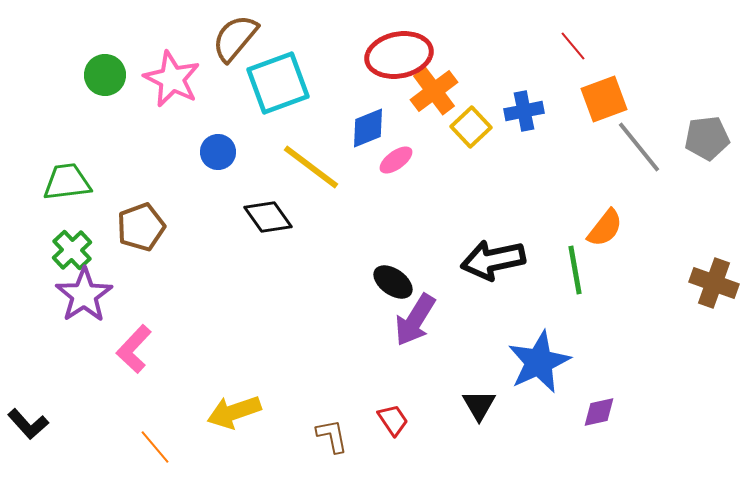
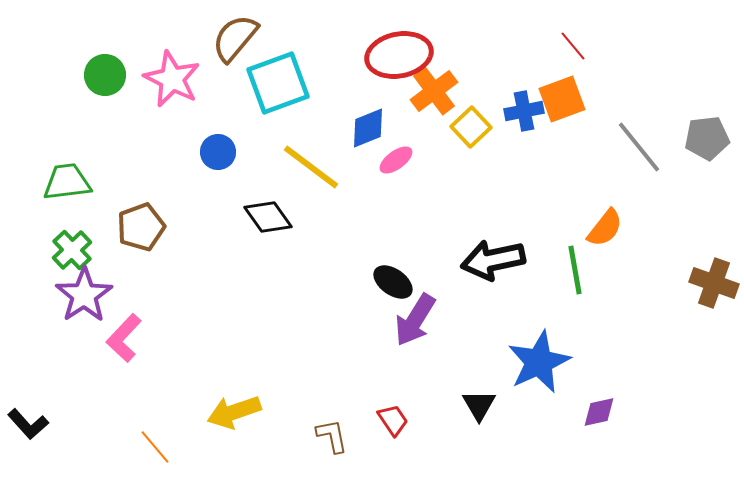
orange square: moved 42 px left
pink L-shape: moved 10 px left, 11 px up
